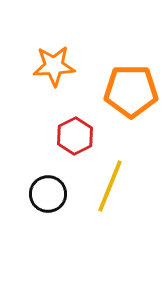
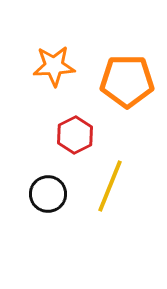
orange pentagon: moved 4 px left, 10 px up
red hexagon: moved 1 px up
